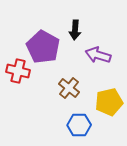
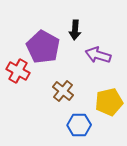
red cross: rotated 15 degrees clockwise
brown cross: moved 6 px left, 3 px down
